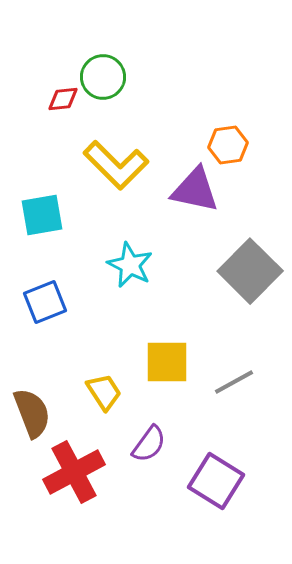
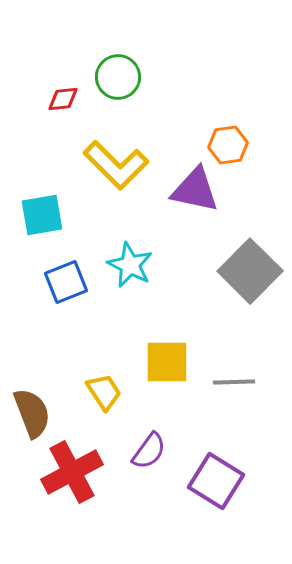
green circle: moved 15 px right
blue square: moved 21 px right, 20 px up
gray line: rotated 27 degrees clockwise
purple semicircle: moved 7 px down
red cross: moved 2 px left
